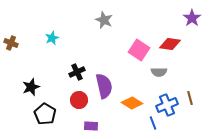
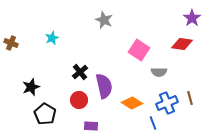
red diamond: moved 12 px right
black cross: moved 3 px right; rotated 14 degrees counterclockwise
blue cross: moved 2 px up
